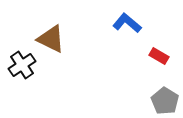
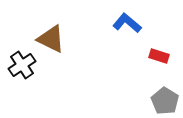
red rectangle: rotated 12 degrees counterclockwise
